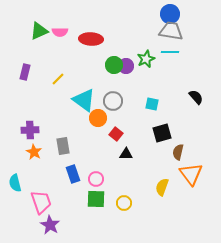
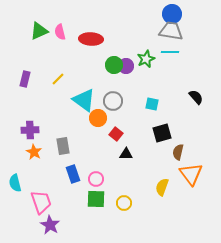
blue circle: moved 2 px right
pink semicircle: rotated 77 degrees clockwise
purple rectangle: moved 7 px down
